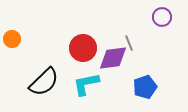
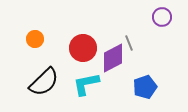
orange circle: moved 23 px right
purple diamond: rotated 20 degrees counterclockwise
